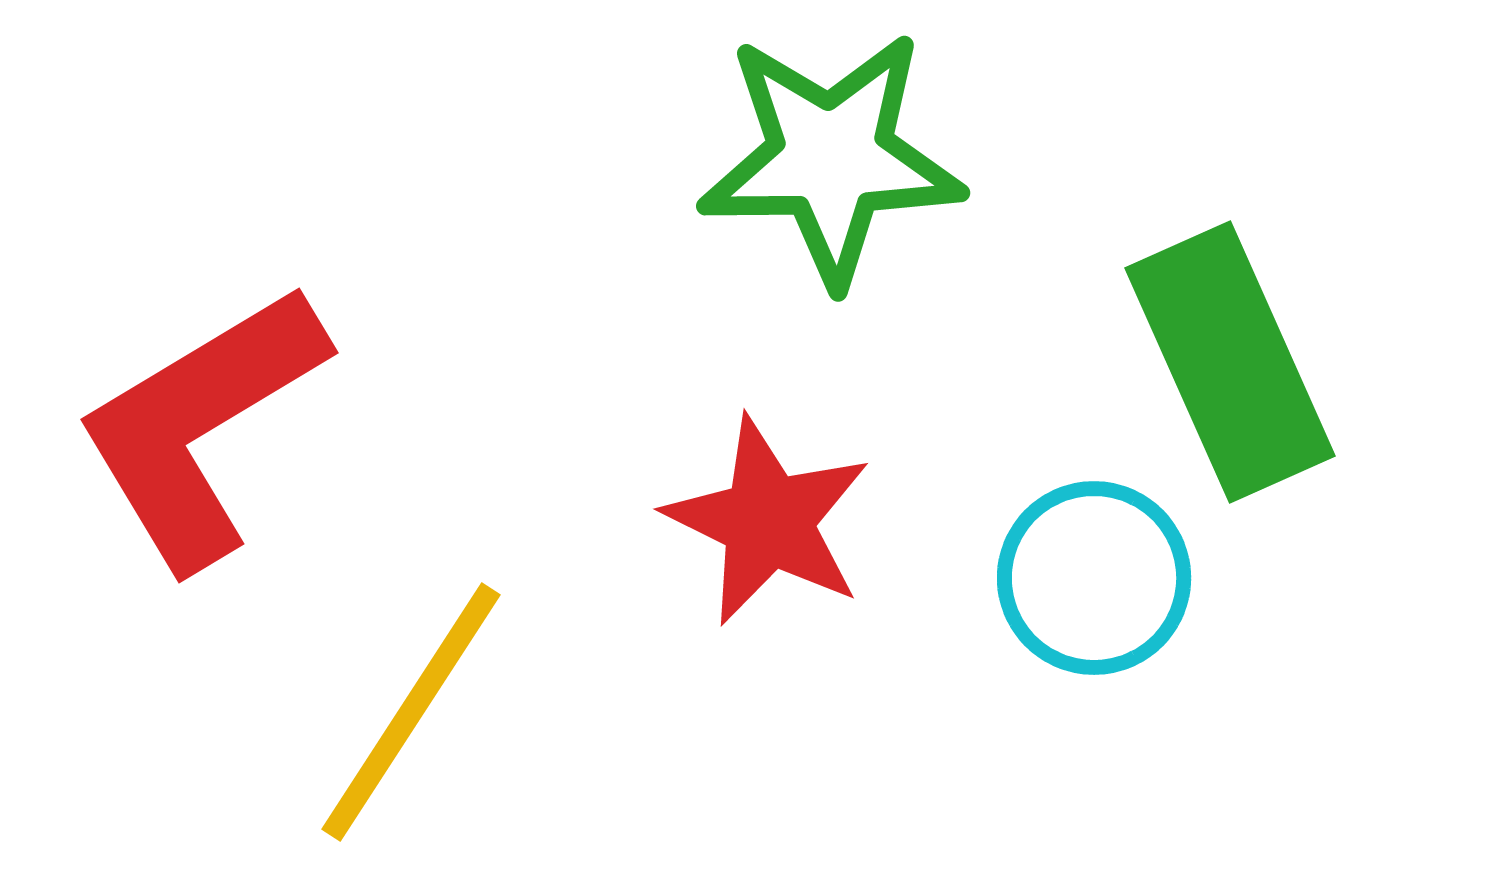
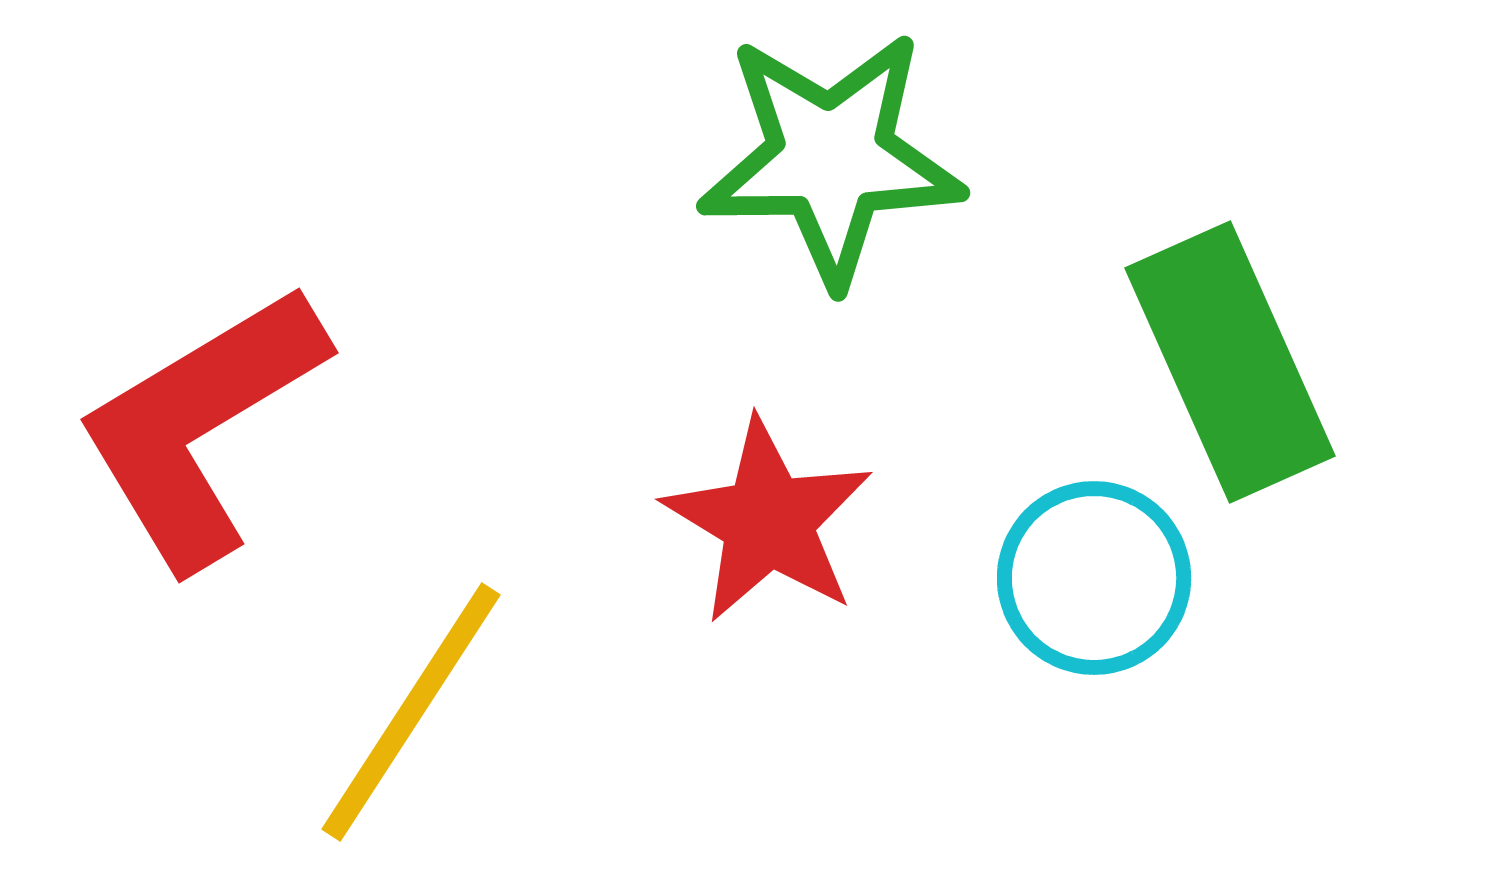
red star: rotated 5 degrees clockwise
